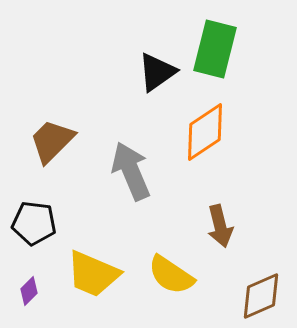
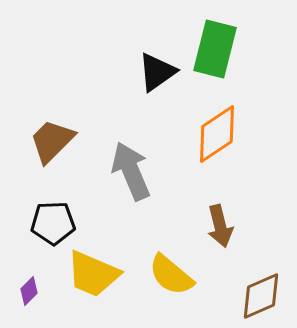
orange diamond: moved 12 px right, 2 px down
black pentagon: moved 19 px right; rotated 9 degrees counterclockwise
yellow semicircle: rotated 6 degrees clockwise
